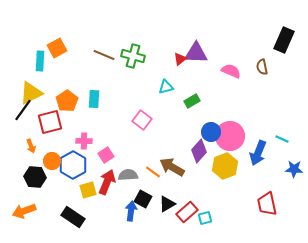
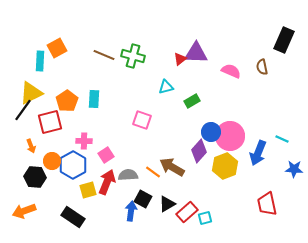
pink square at (142, 120): rotated 18 degrees counterclockwise
